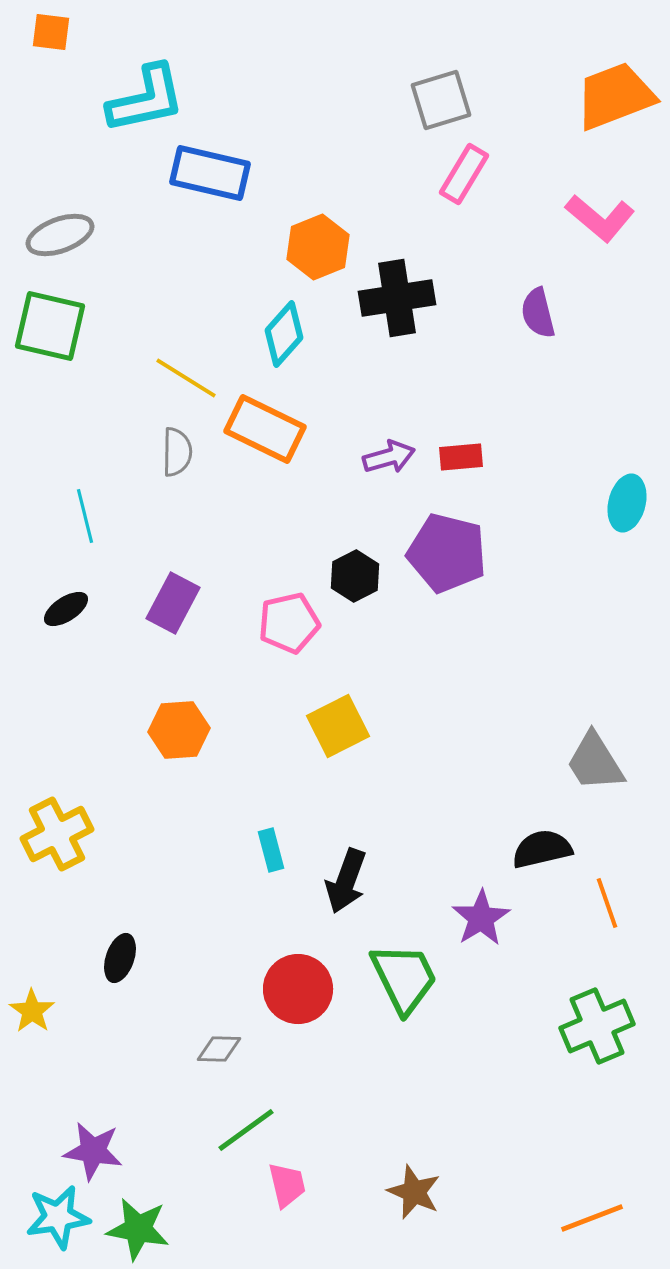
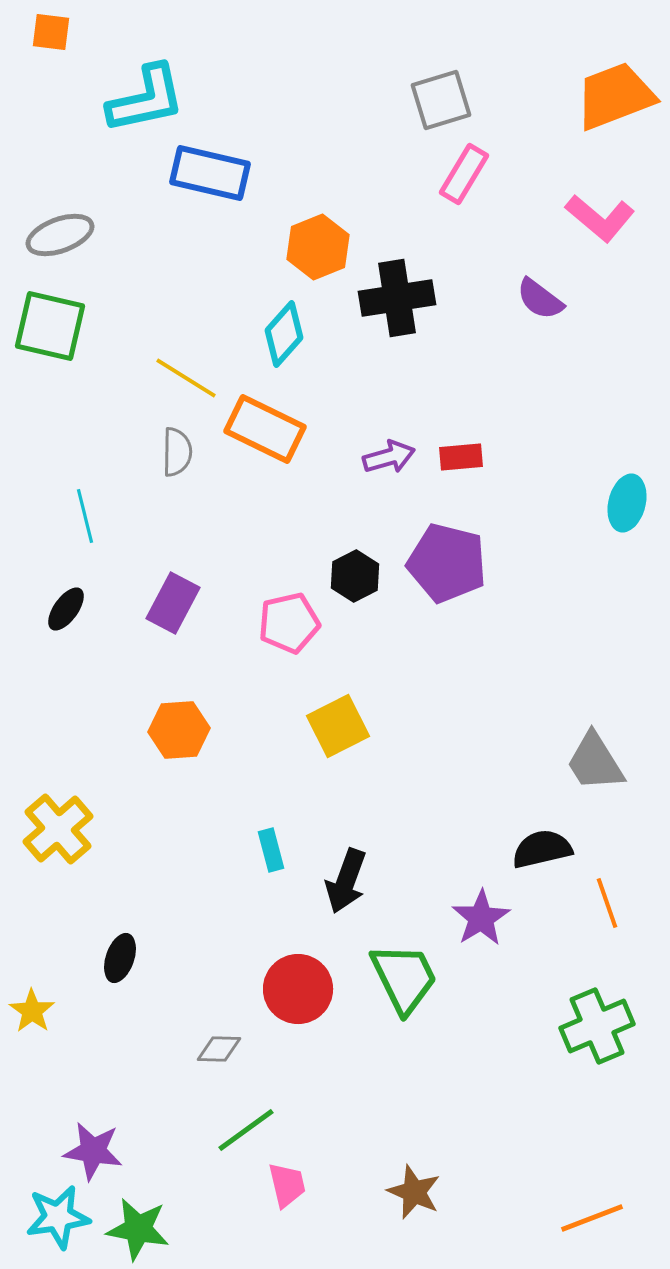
purple semicircle at (538, 313): moved 2 px right, 14 px up; rotated 39 degrees counterclockwise
purple pentagon at (447, 553): moved 10 px down
black ellipse at (66, 609): rotated 21 degrees counterclockwise
yellow cross at (57, 834): moved 1 px right, 5 px up; rotated 14 degrees counterclockwise
